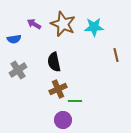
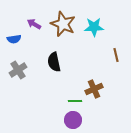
brown cross: moved 36 px right
purple circle: moved 10 px right
